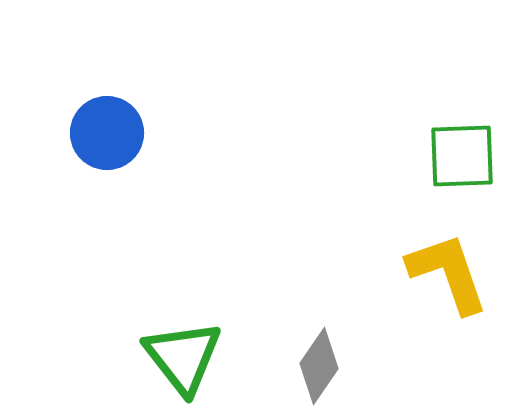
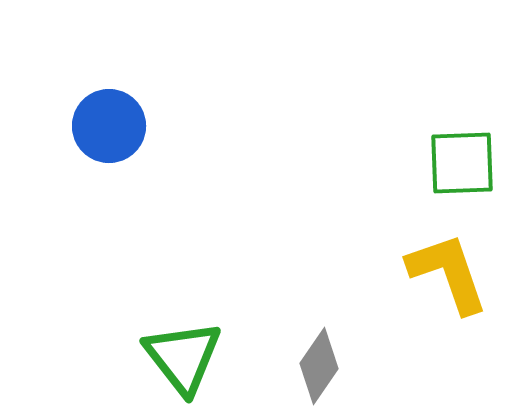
blue circle: moved 2 px right, 7 px up
green square: moved 7 px down
